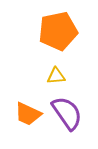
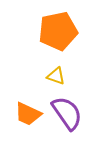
yellow triangle: rotated 24 degrees clockwise
